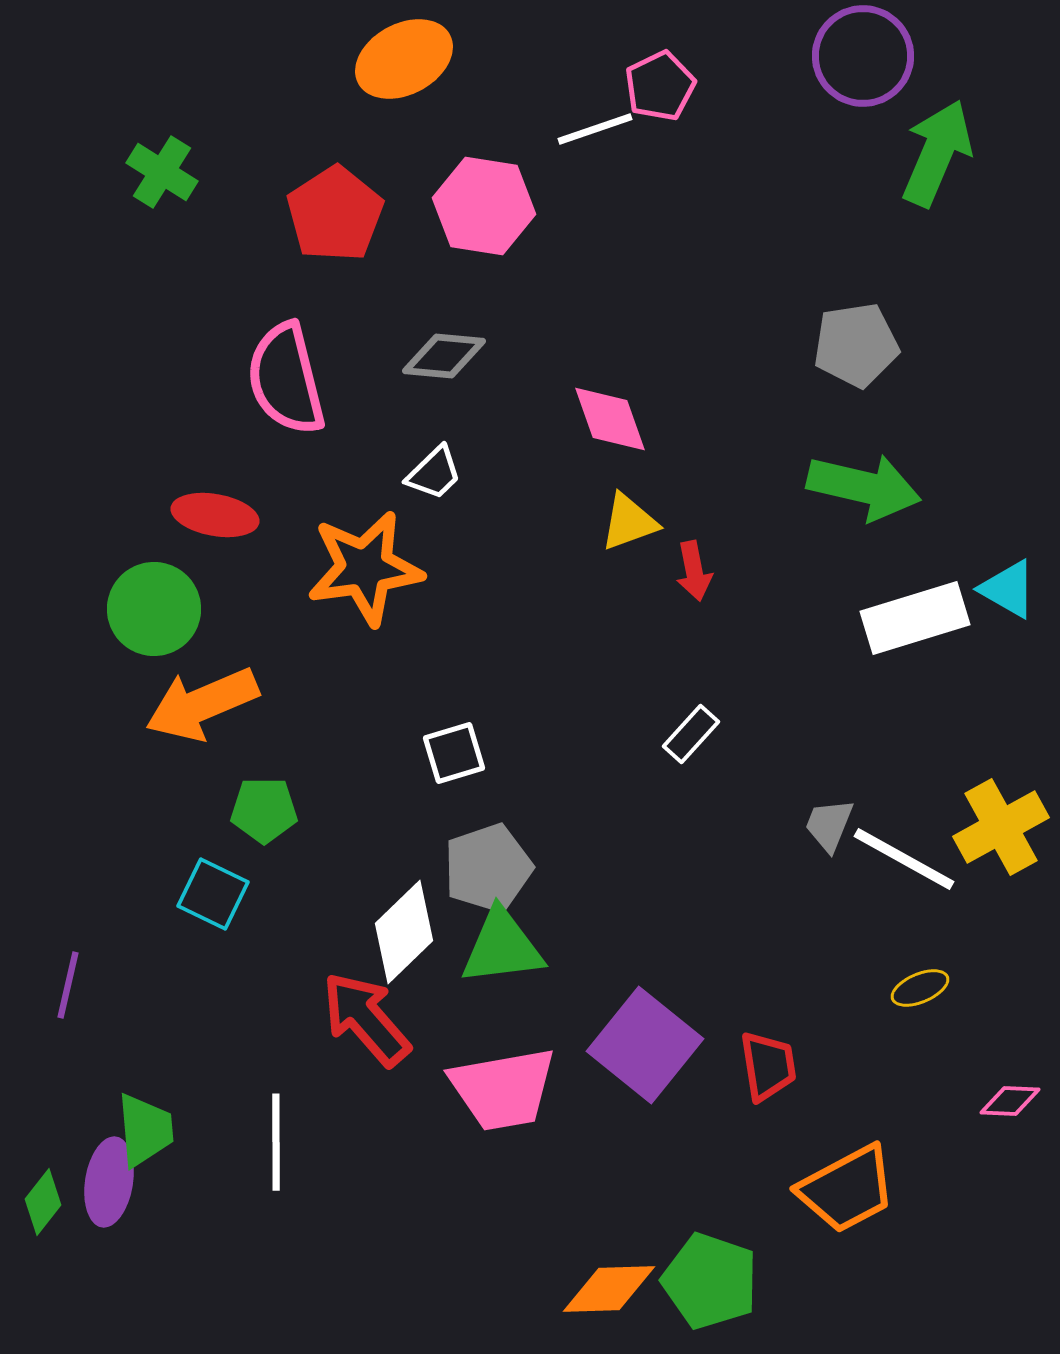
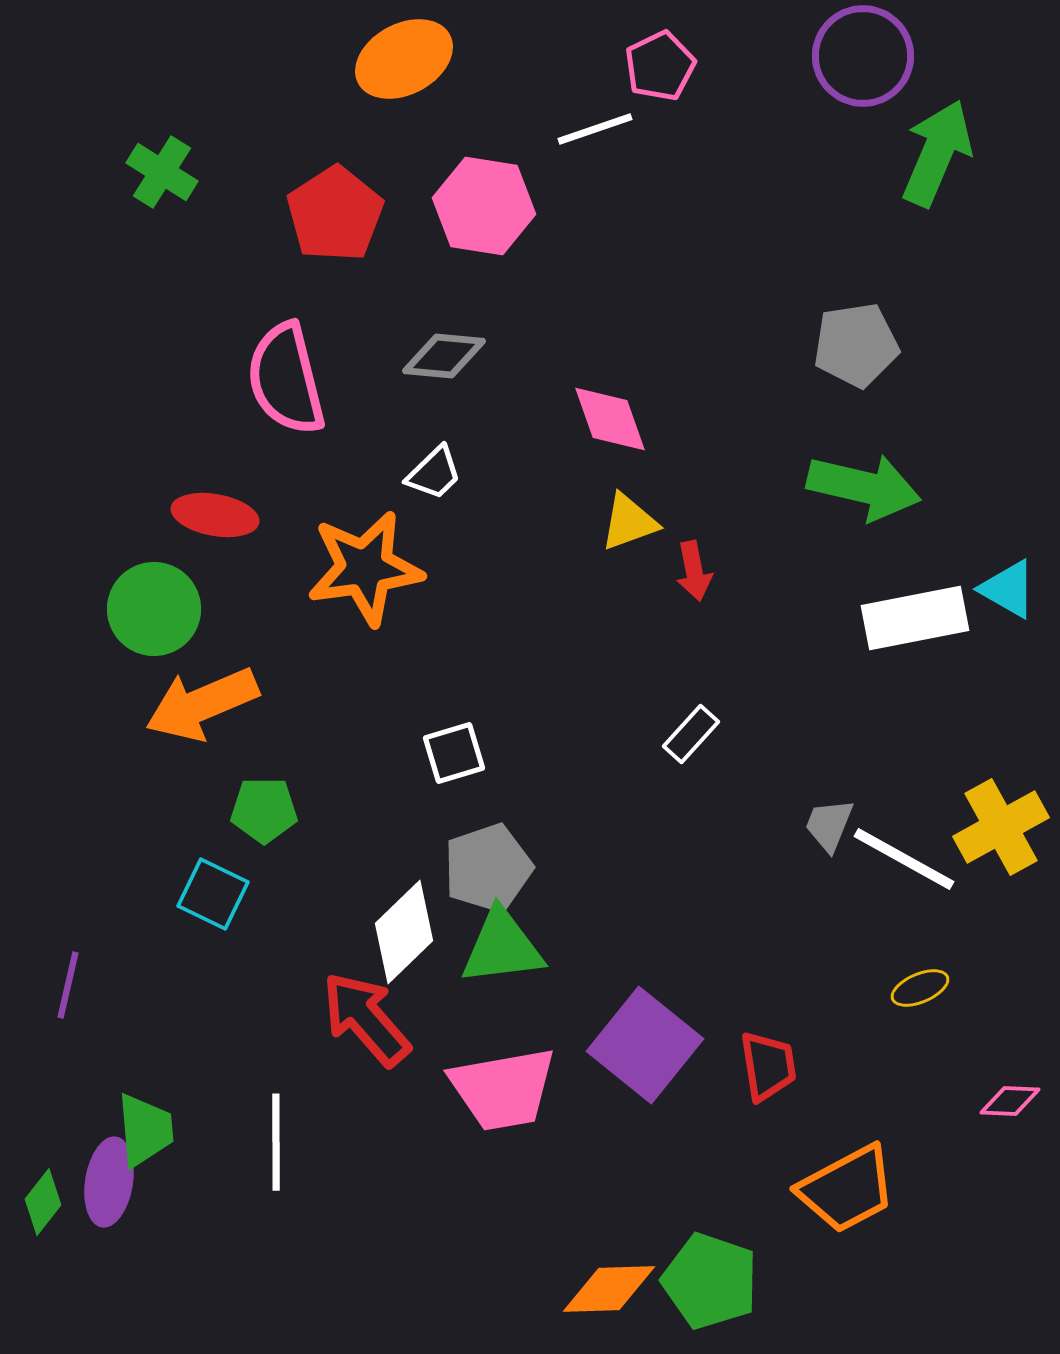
pink pentagon at (660, 86): moved 20 px up
white rectangle at (915, 618): rotated 6 degrees clockwise
